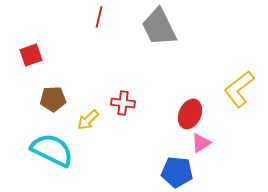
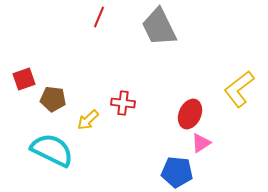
red line: rotated 10 degrees clockwise
red square: moved 7 px left, 24 px down
brown pentagon: rotated 10 degrees clockwise
